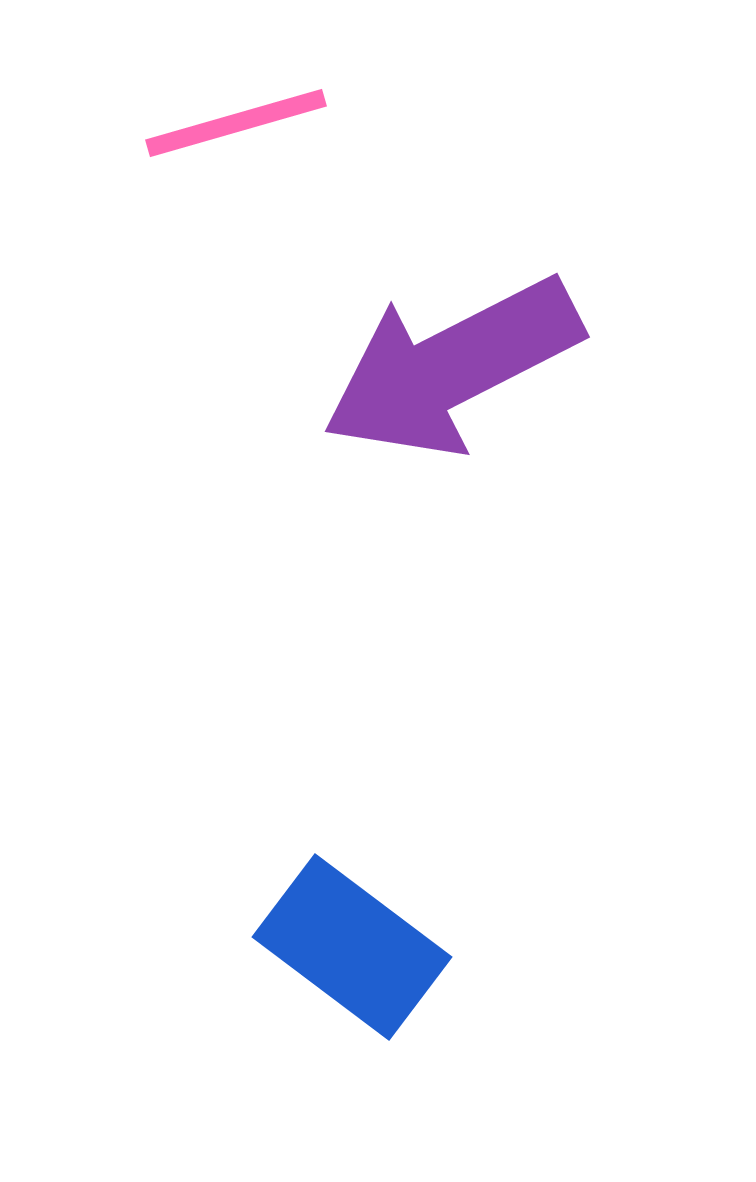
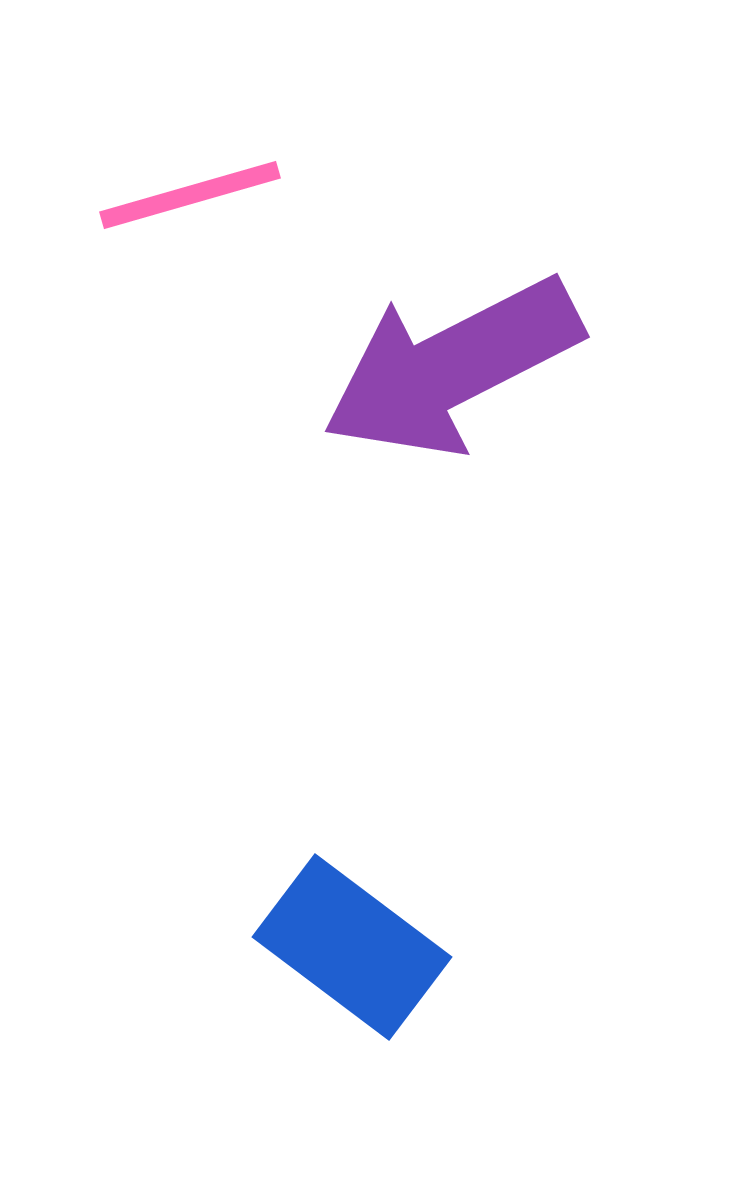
pink line: moved 46 px left, 72 px down
